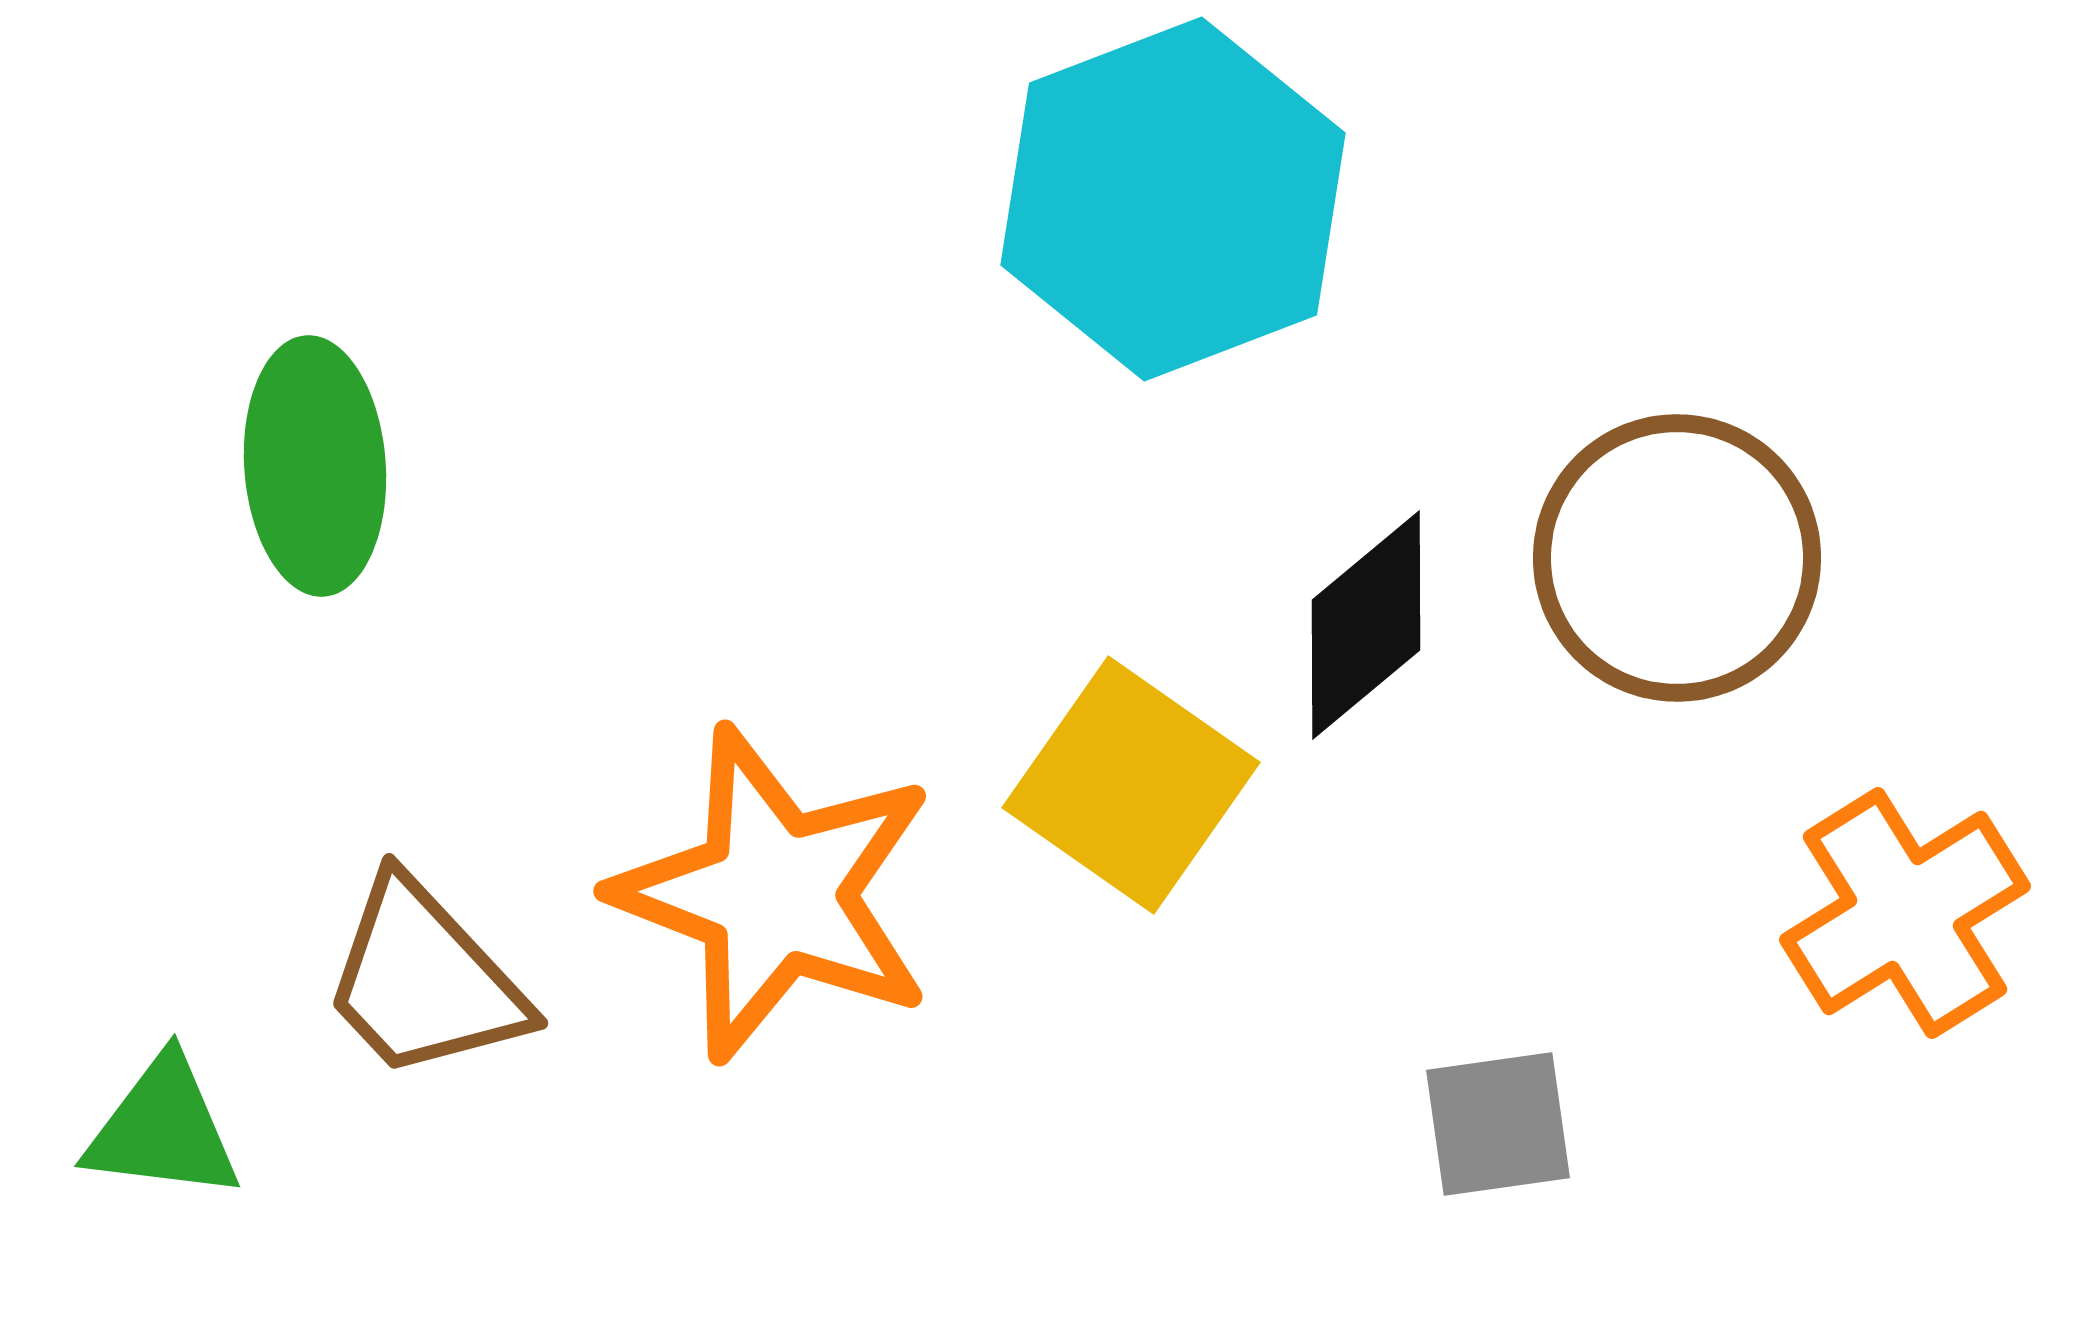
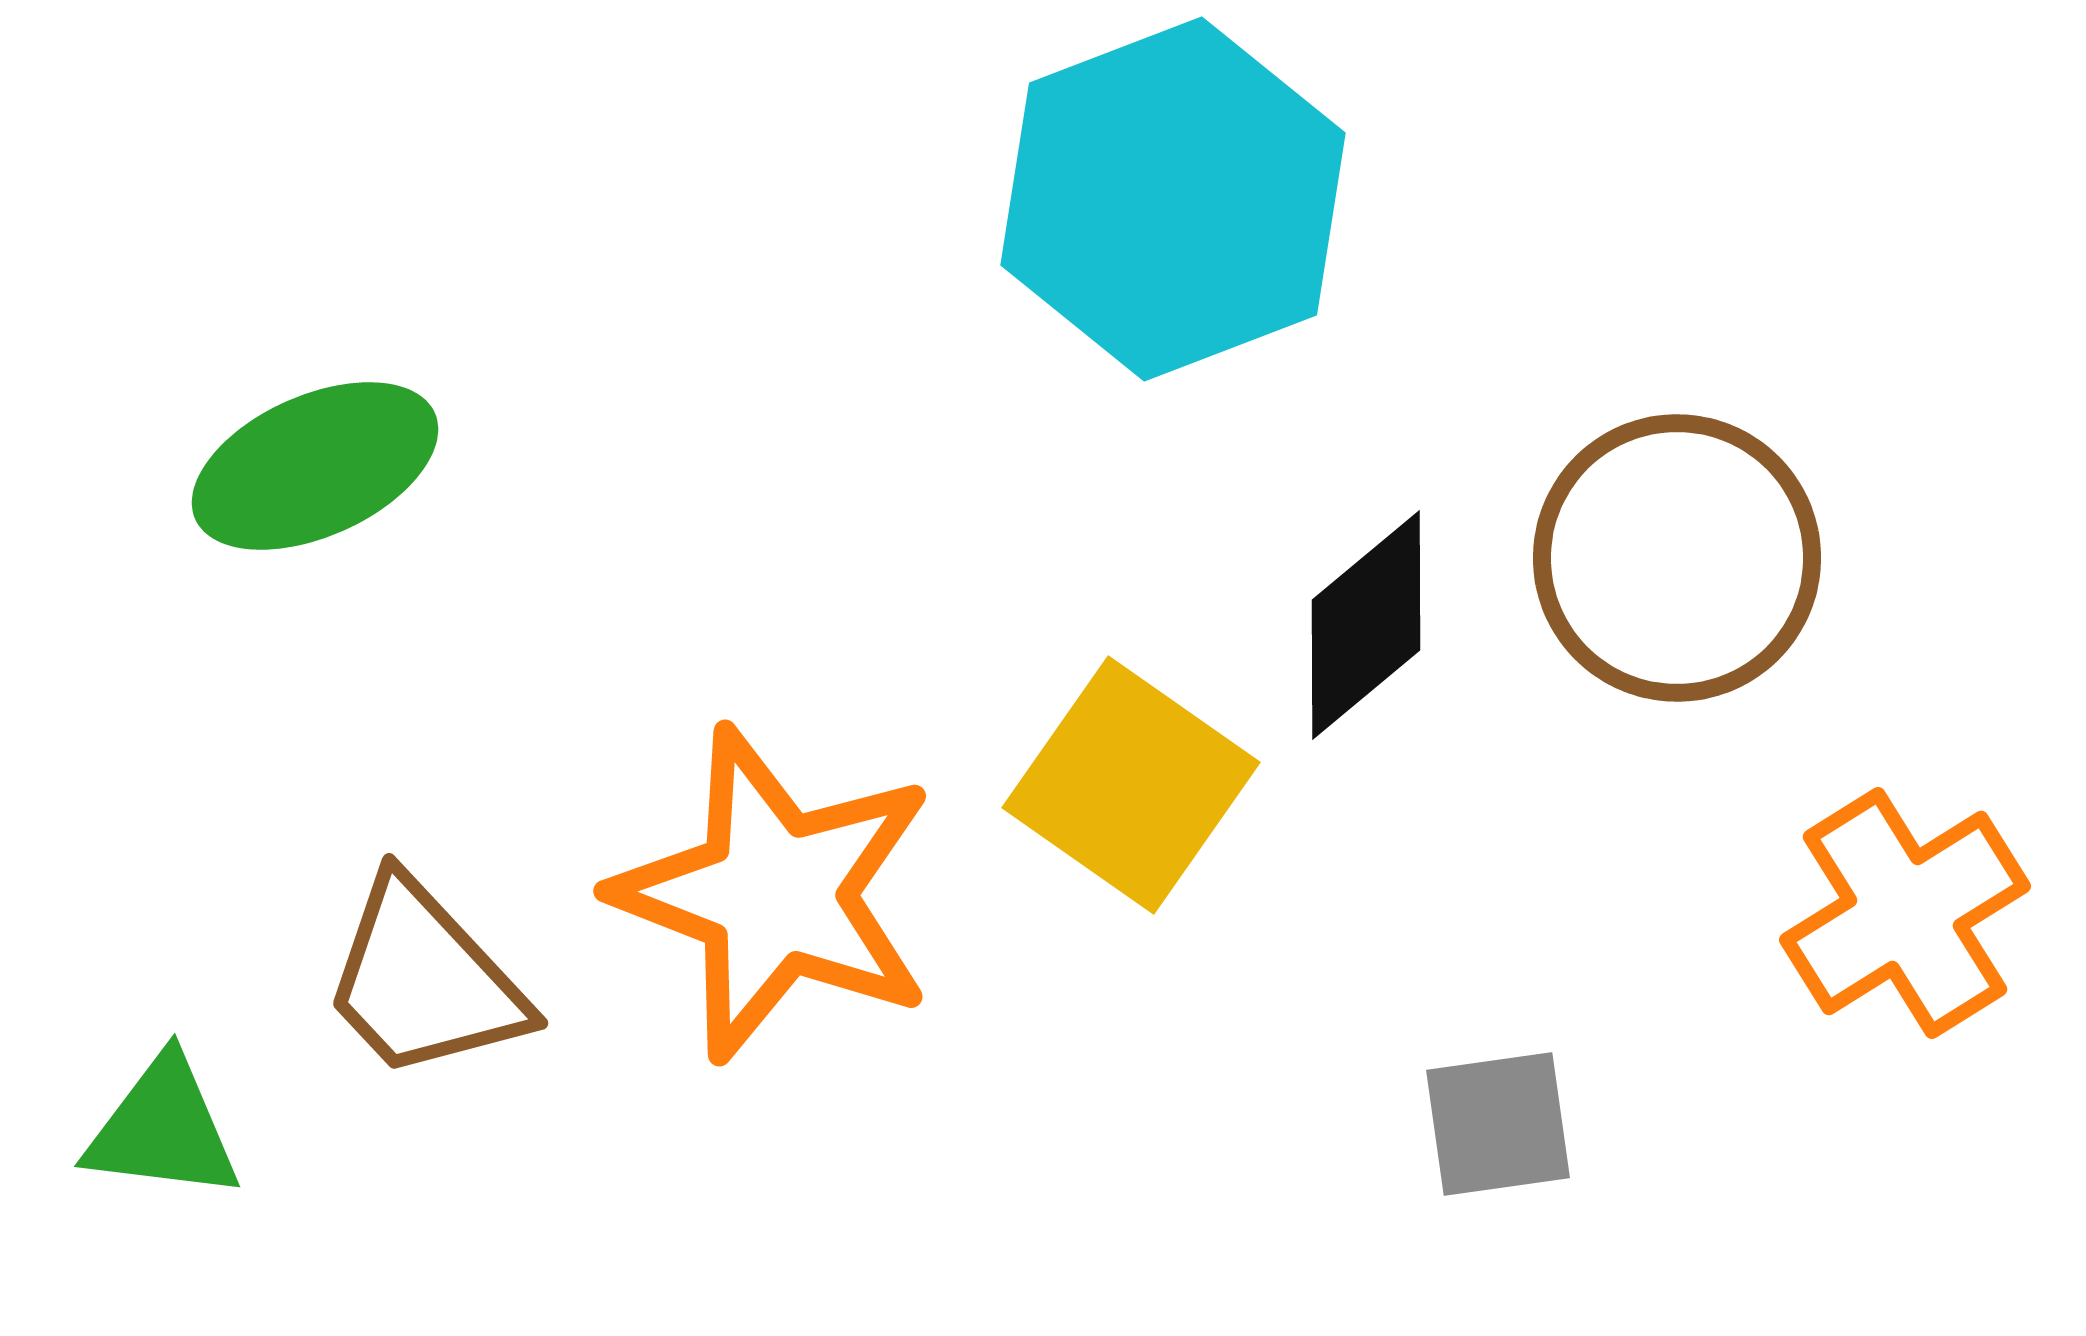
green ellipse: rotated 70 degrees clockwise
